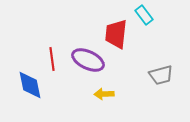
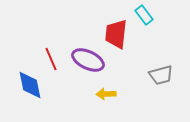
red line: moved 1 px left; rotated 15 degrees counterclockwise
yellow arrow: moved 2 px right
